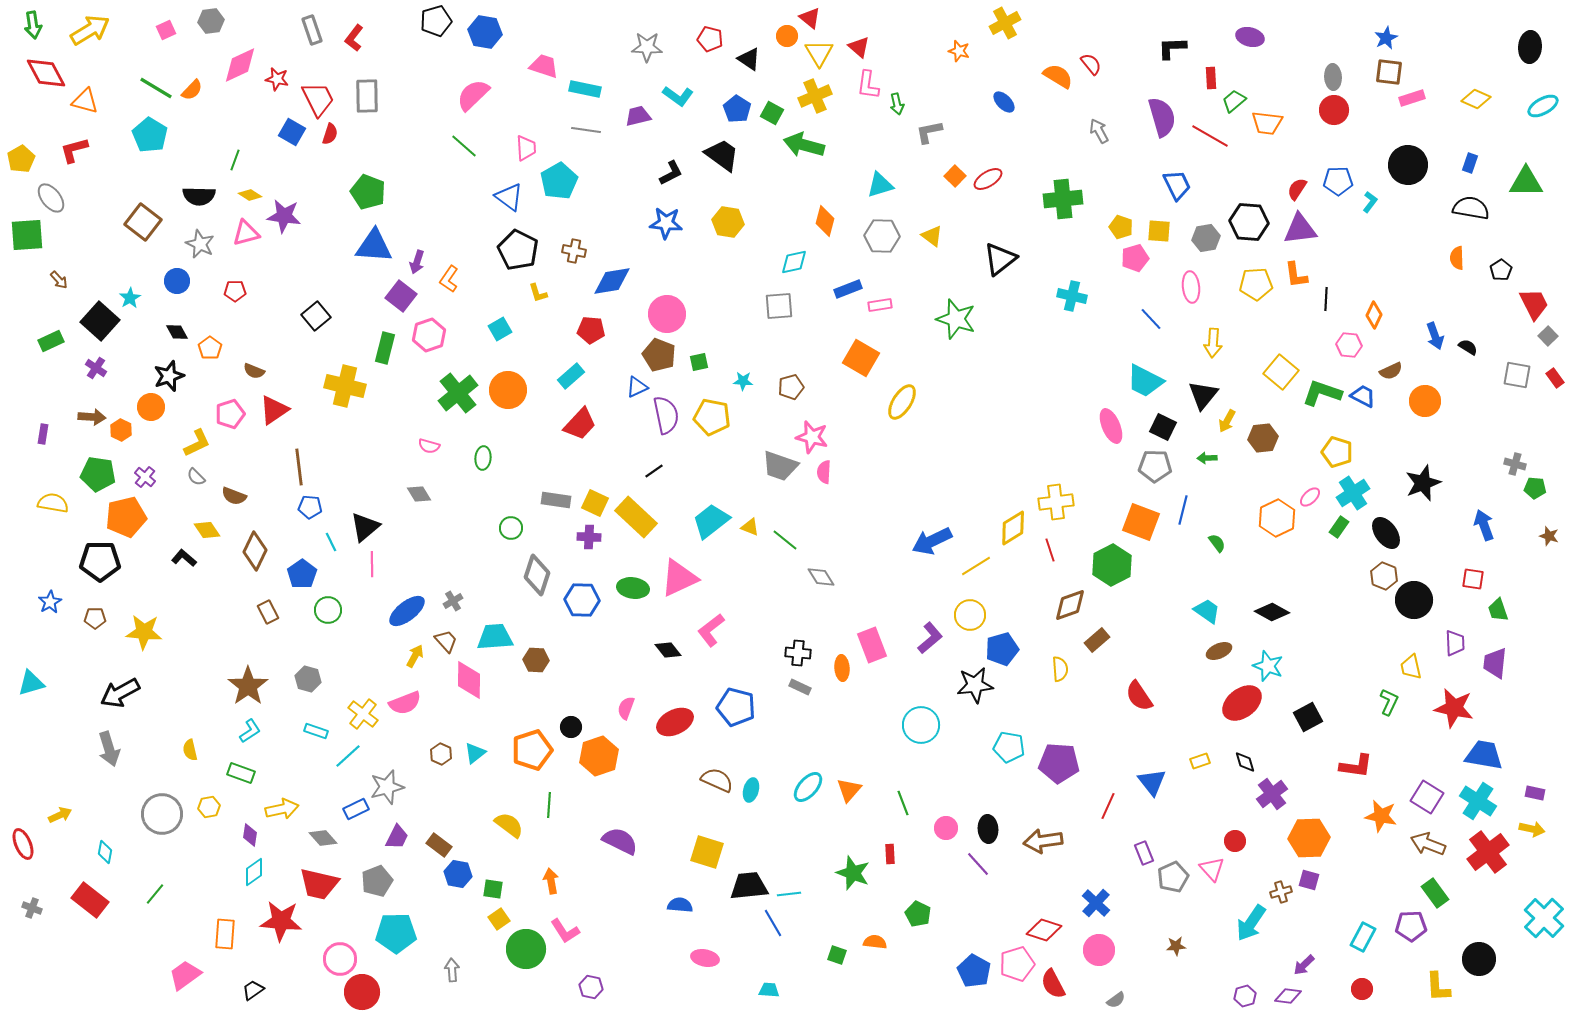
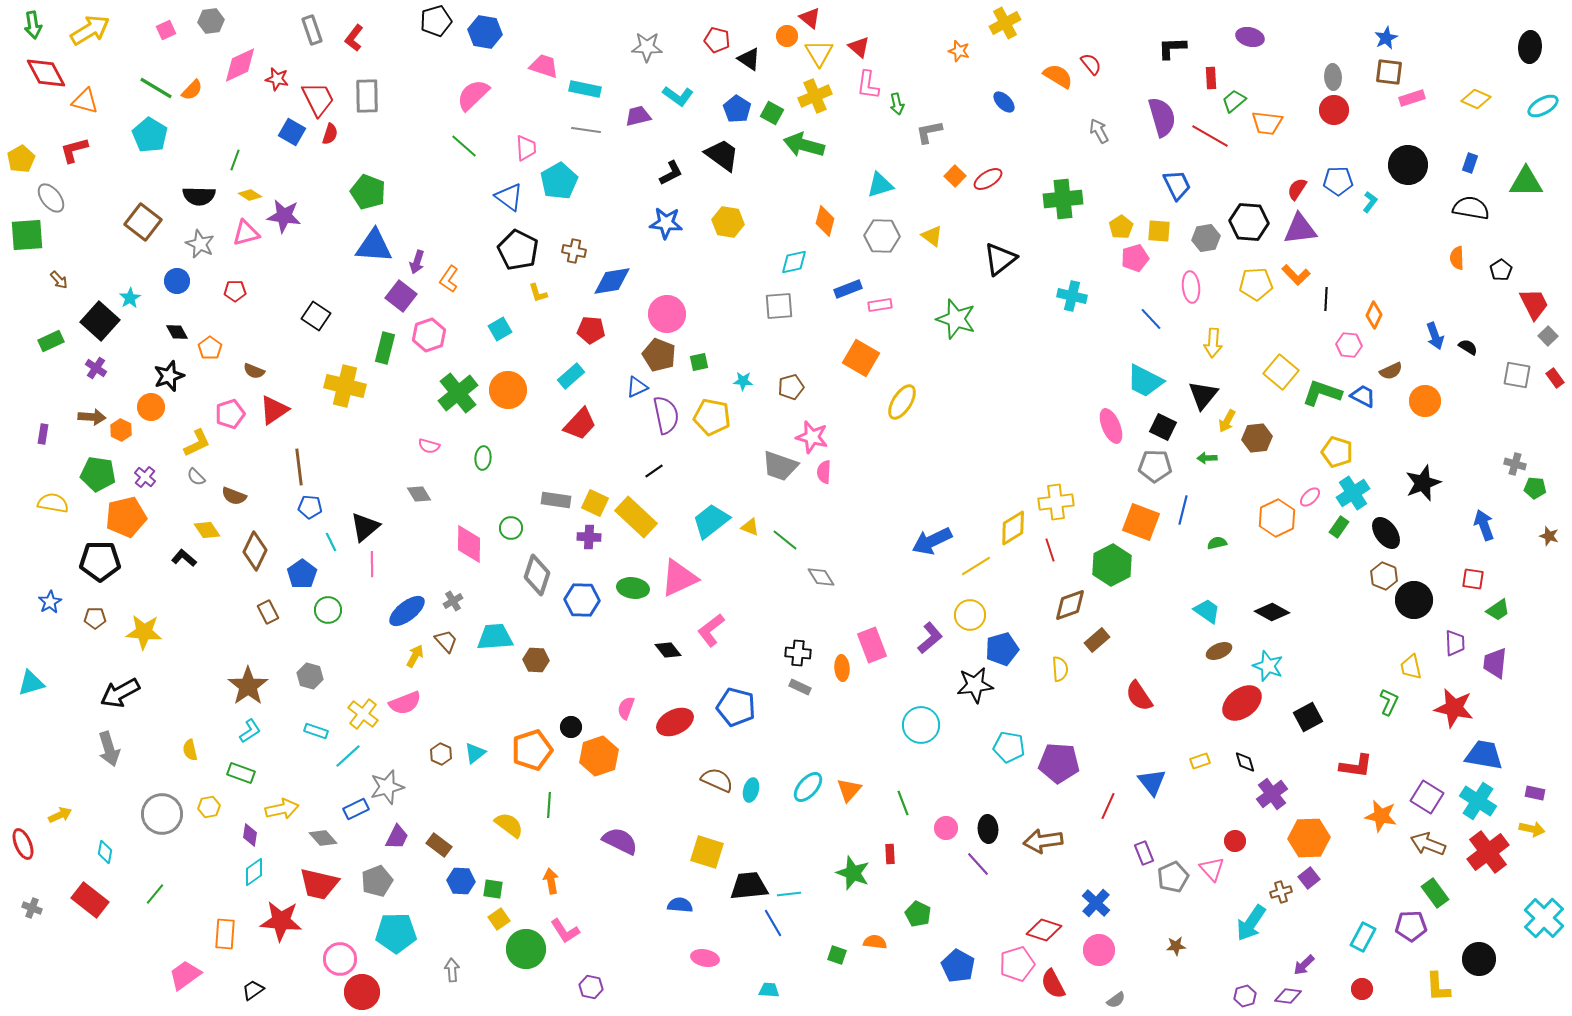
red pentagon at (710, 39): moved 7 px right, 1 px down
yellow pentagon at (1121, 227): rotated 20 degrees clockwise
orange L-shape at (1296, 275): rotated 36 degrees counterclockwise
black square at (316, 316): rotated 16 degrees counterclockwise
brown hexagon at (1263, 438): moved 6 px left
green semicircle at (1217, 543): rotated 66 degrees counterclockwise
green trapezoid at (1498, 610): rotated 105 degrees counterclockwise
gray hexagon at (308, 679): moved 2 px right, 3 px up
pink diamond at (469, 680): moved 136 px up
blue hexagon at (458, 874): moved 3 px right, 7 px down; rotated 8 degrees counterclockwise
purple square at (1309, 880): moved 2 px up; rotated 35 degrees clockwise
blue pentagon at (974, 971): moved 16 px left, 5 px up
